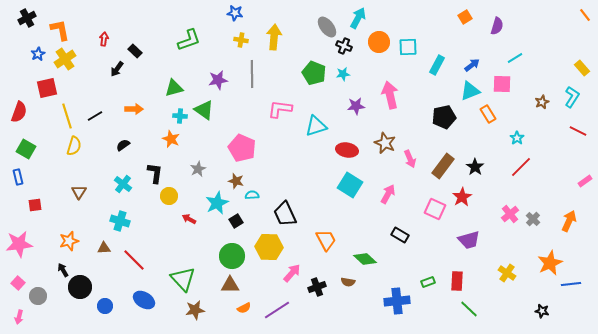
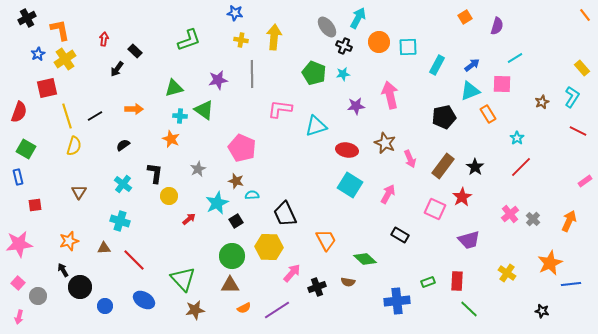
red arrow at (189, 219): rotated 112 degrees clockwise
